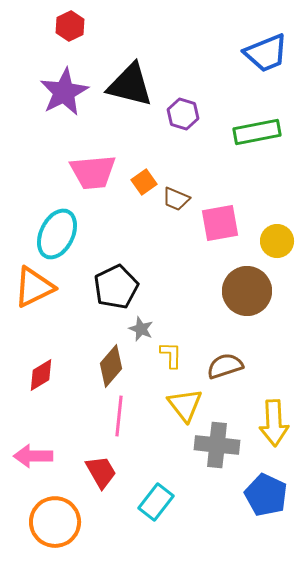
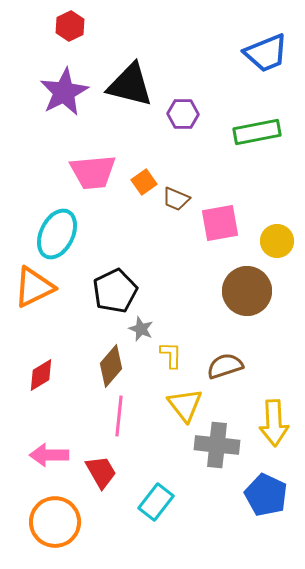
purple hexagon: rotated 16 degrees counterclockwise
black pentagon: moved 1 px left, 4 px down
pink arrow: moved 16 px right, 1 px up
